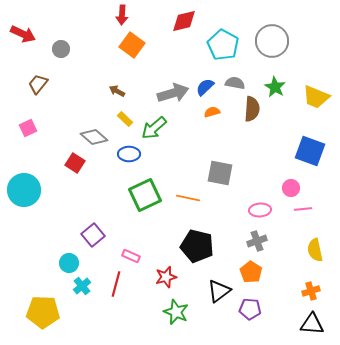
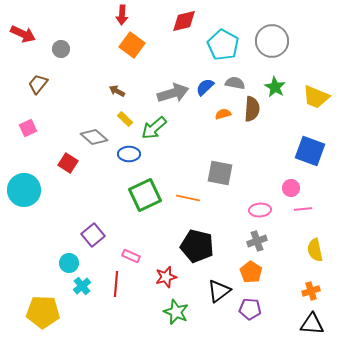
orange semicircle at (212, 112): moved 11 px right, 2 px down
red square at (75, 163): moved 7 px left
red line at (116, 284): rotated 10 degrees counterclockwise
